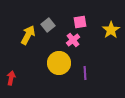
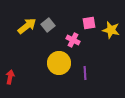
pink square: moved 9 px right, 1 px down
yellow star: rotated 24 degrees counterclockwise
yellow arrow: moved 1 px left, 9 px up; rotated 24 degrees clockwise
pink cross: rotated 24 degrees counterclockwise
red arrow: moved 1 px left, 1 px up
